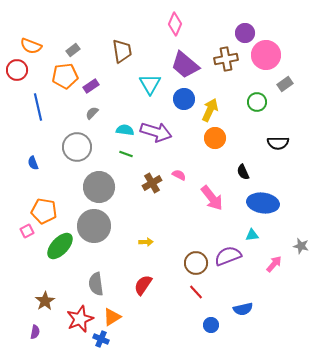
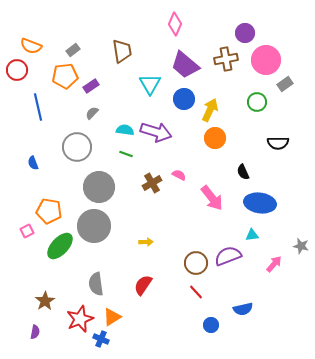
pink circle at (266, 55): moved 5 px down
blue ellipse at (263, 203): moved 3 px left
orange pentagon at (44, 211): moved 5 px right
